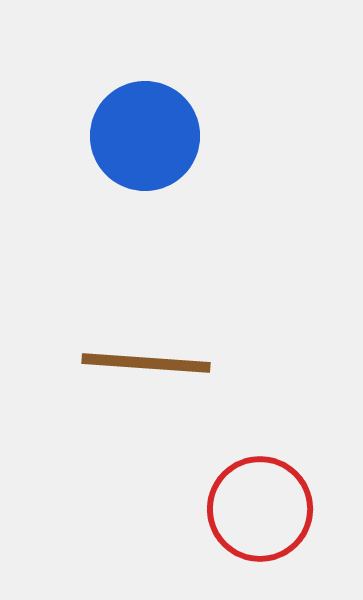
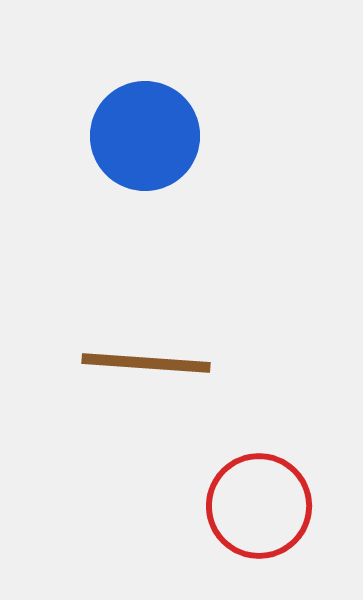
red circle: moved 1 px left, 3 px up
